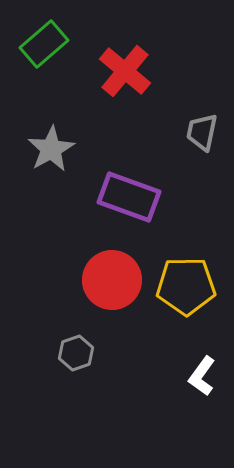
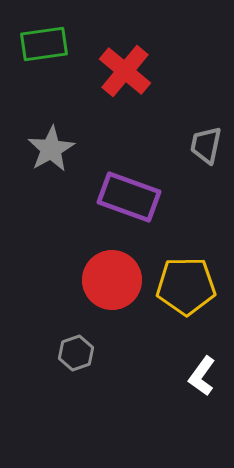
green rectangle: rotated 33 degrees clockwise
gray trapezoid: moved 4 px right, 13 px down
